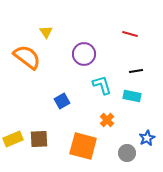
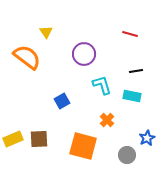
gray circle: moved 2 px down
